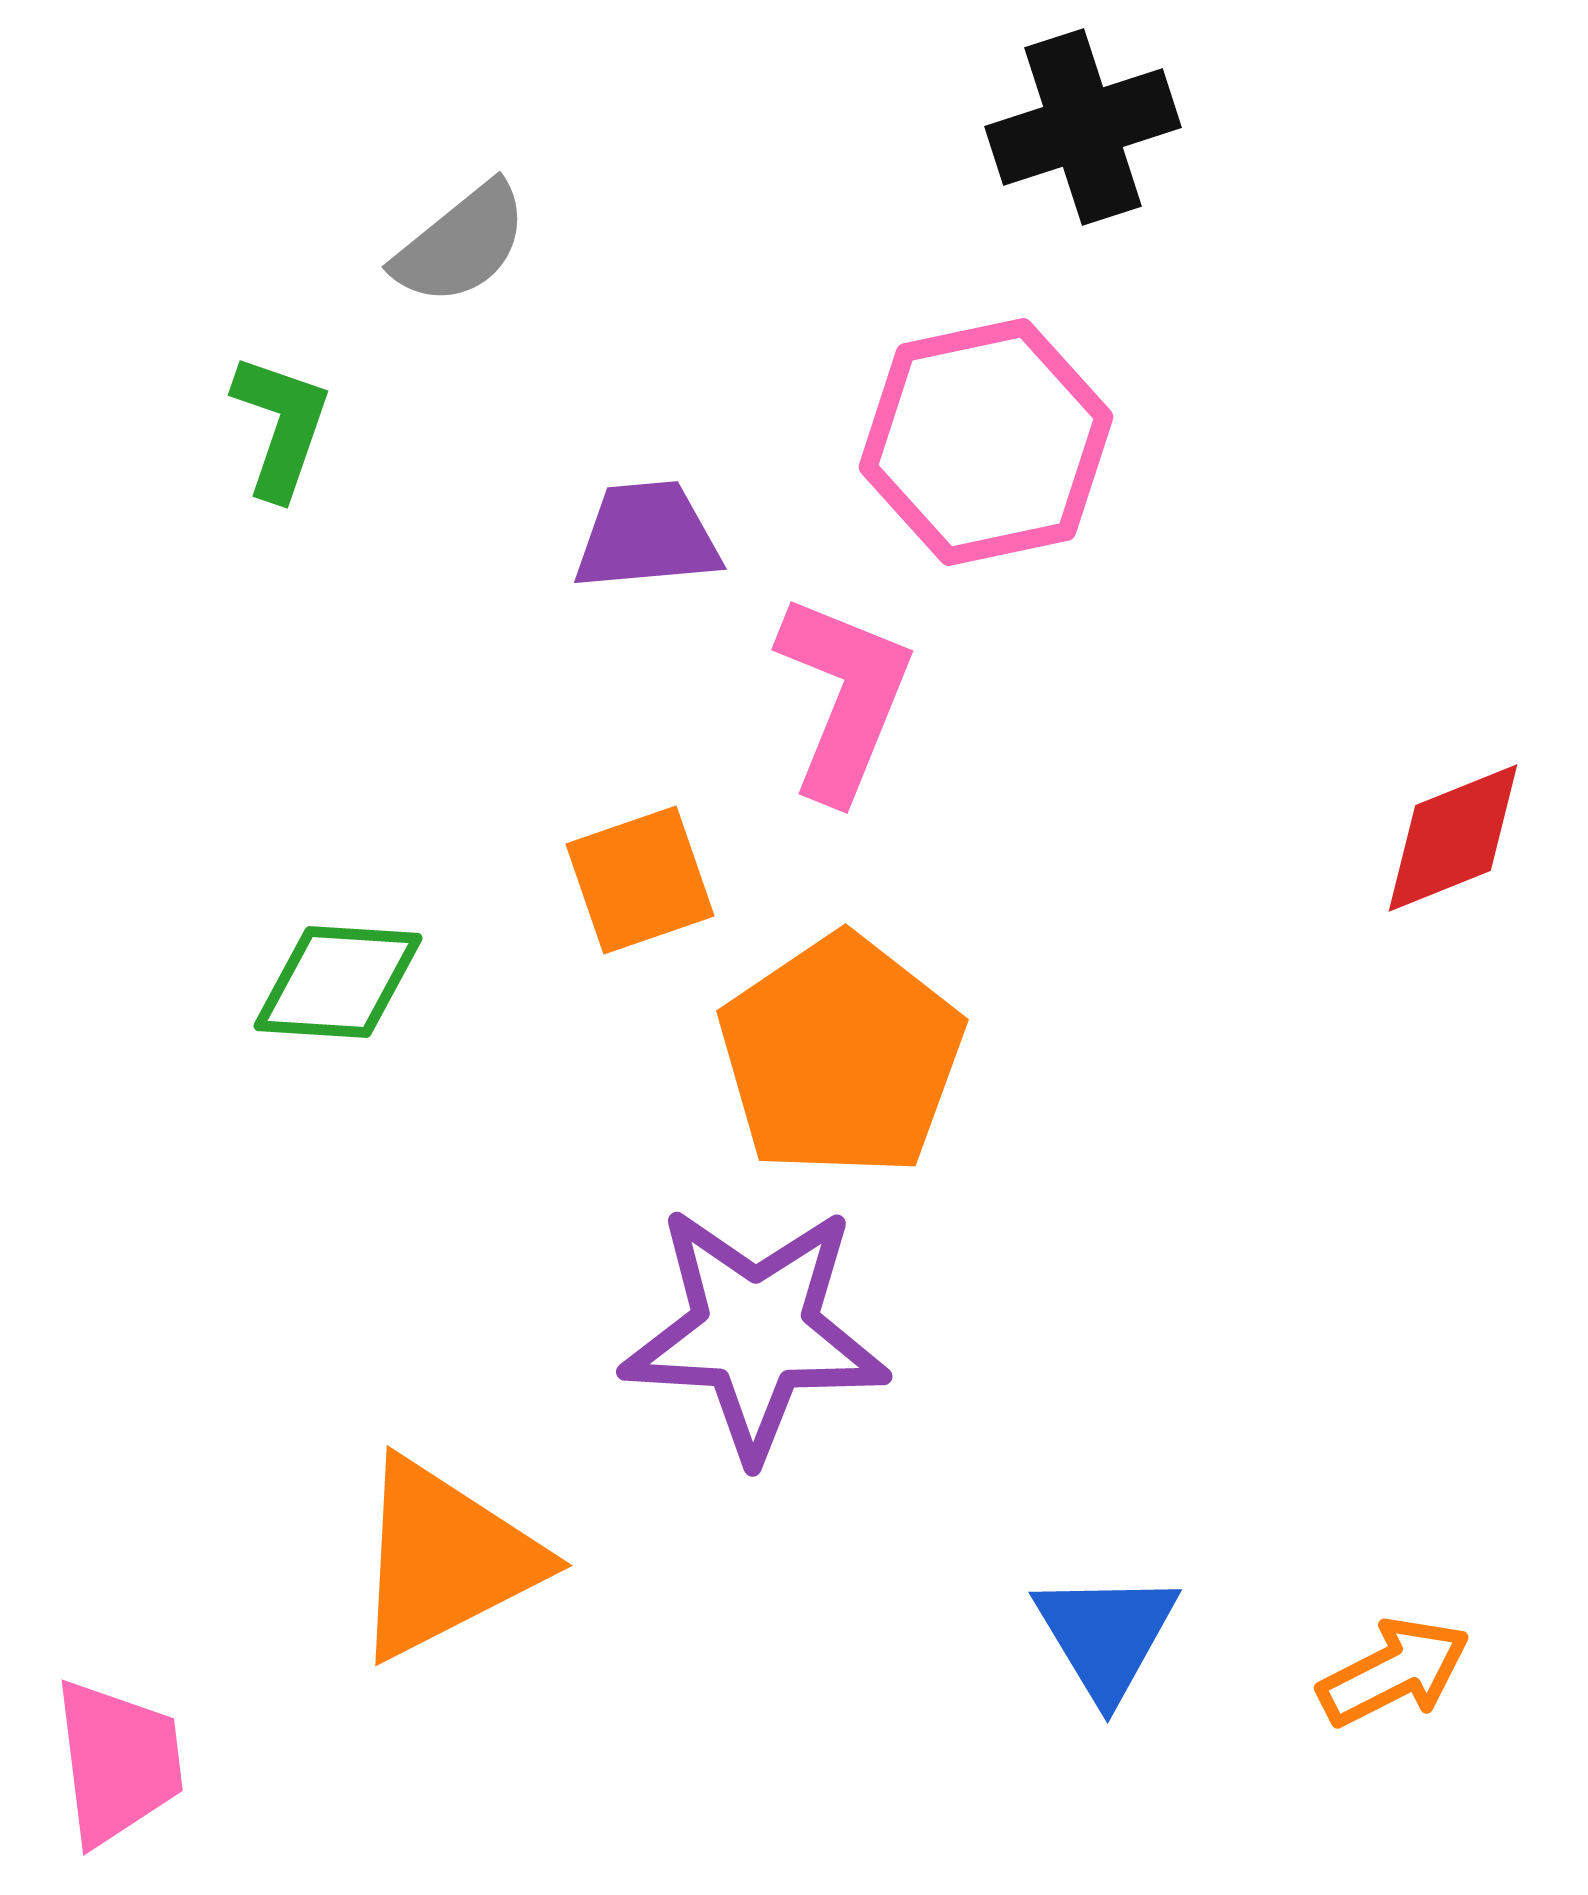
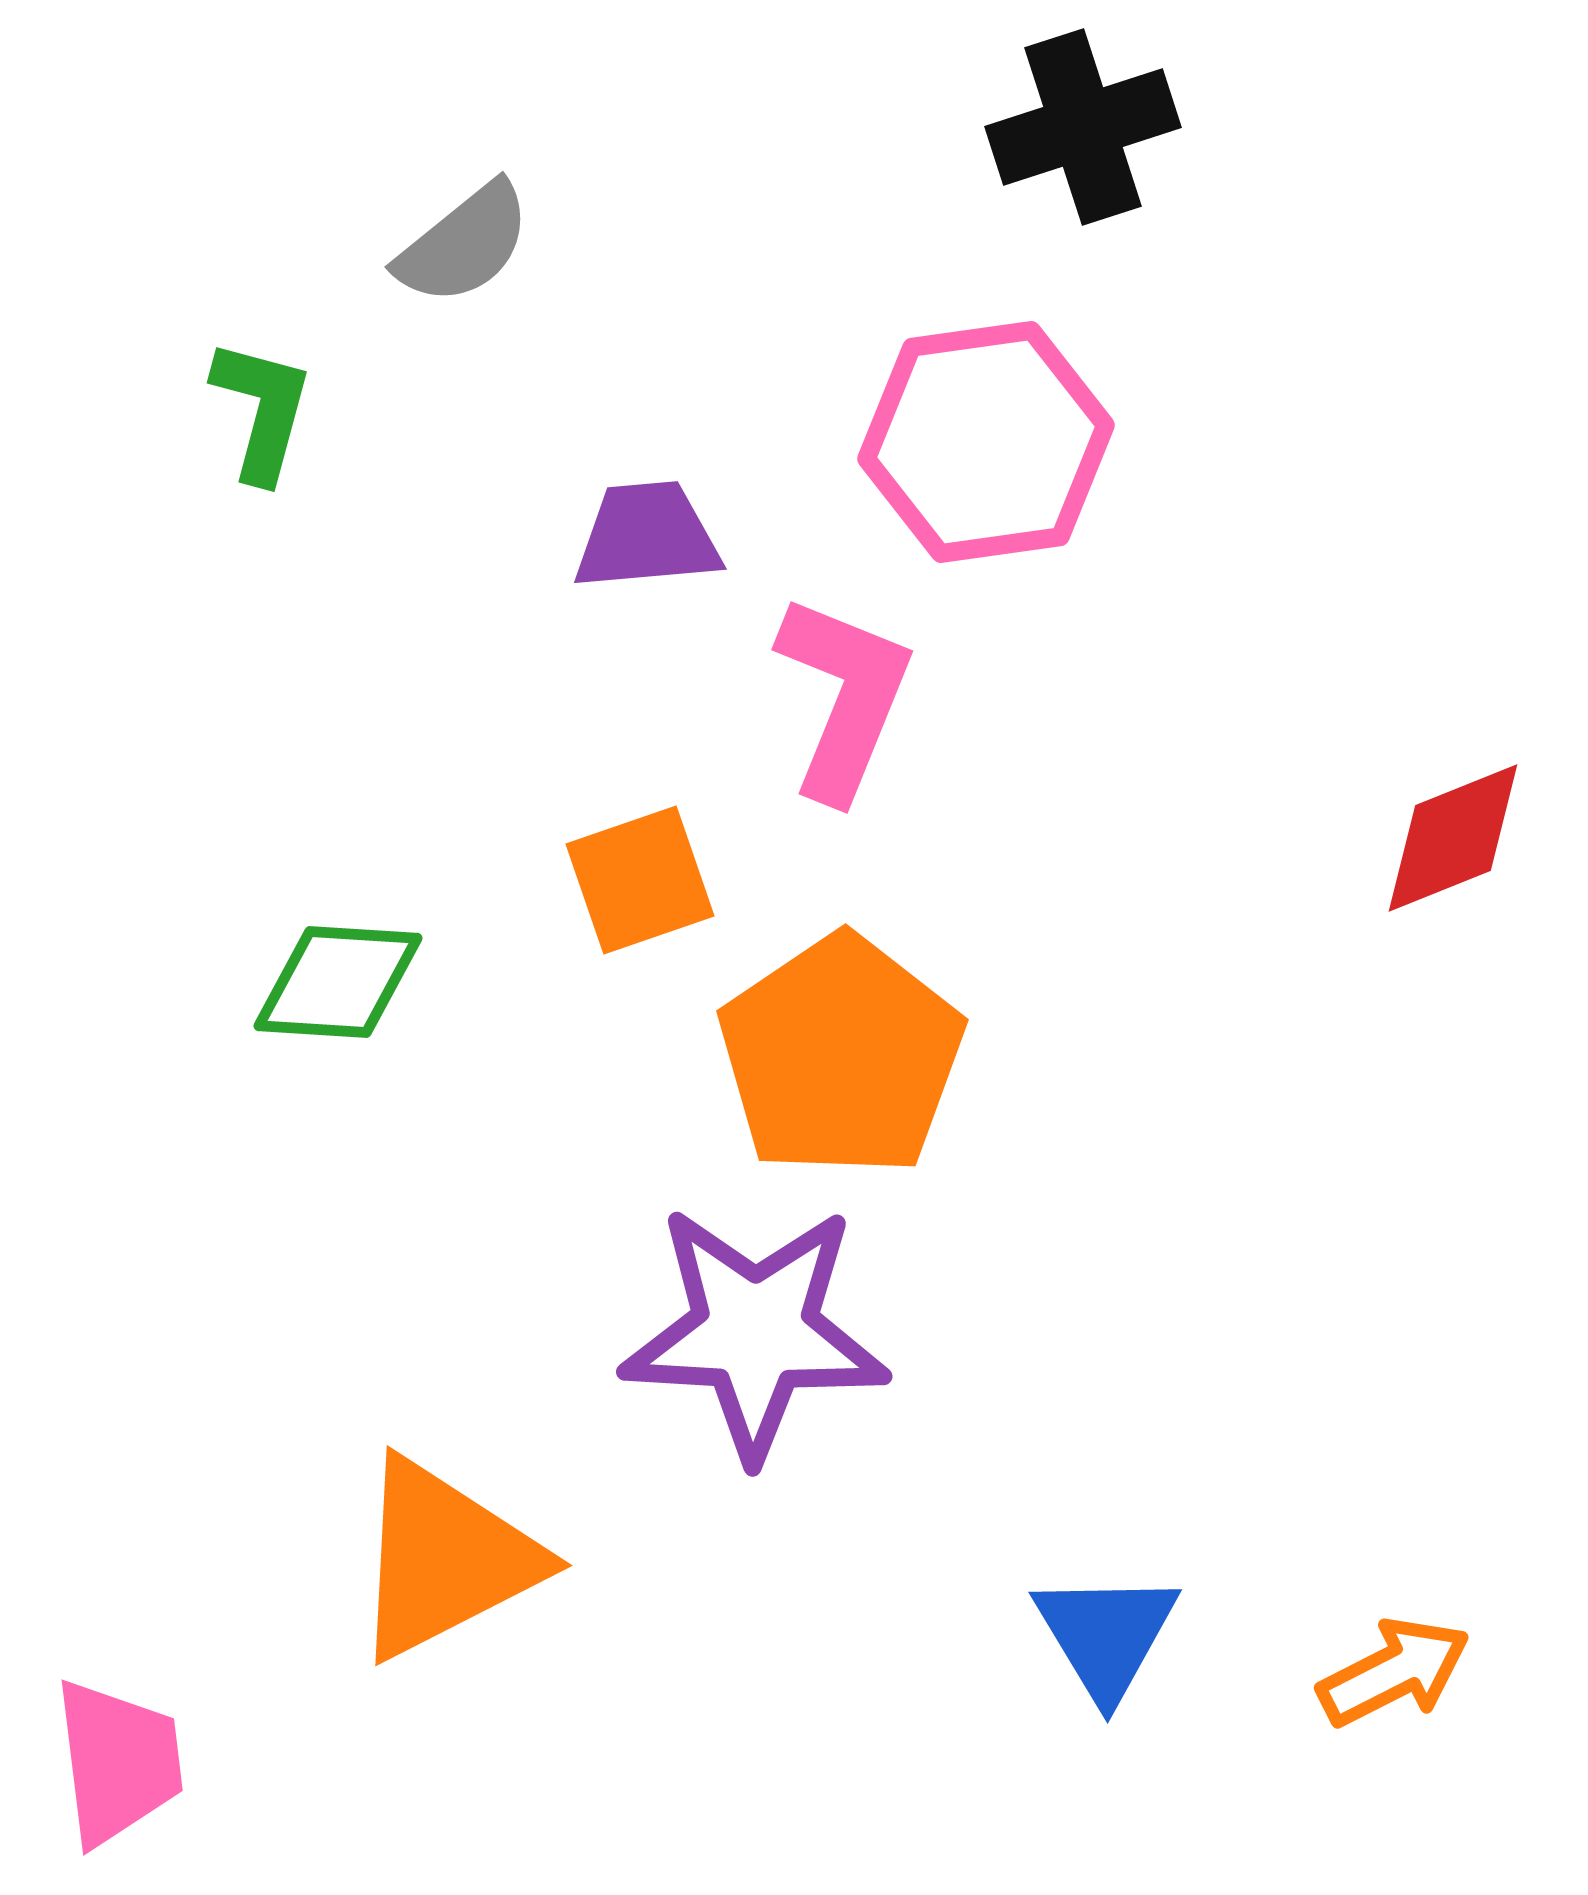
gray semicircle: moved 3 px right
green L-shape: moved 19 px left, 16 px up; rotated 4 degrees counterclockwise
pink hexagon: rotated 4 degrees clockwise
